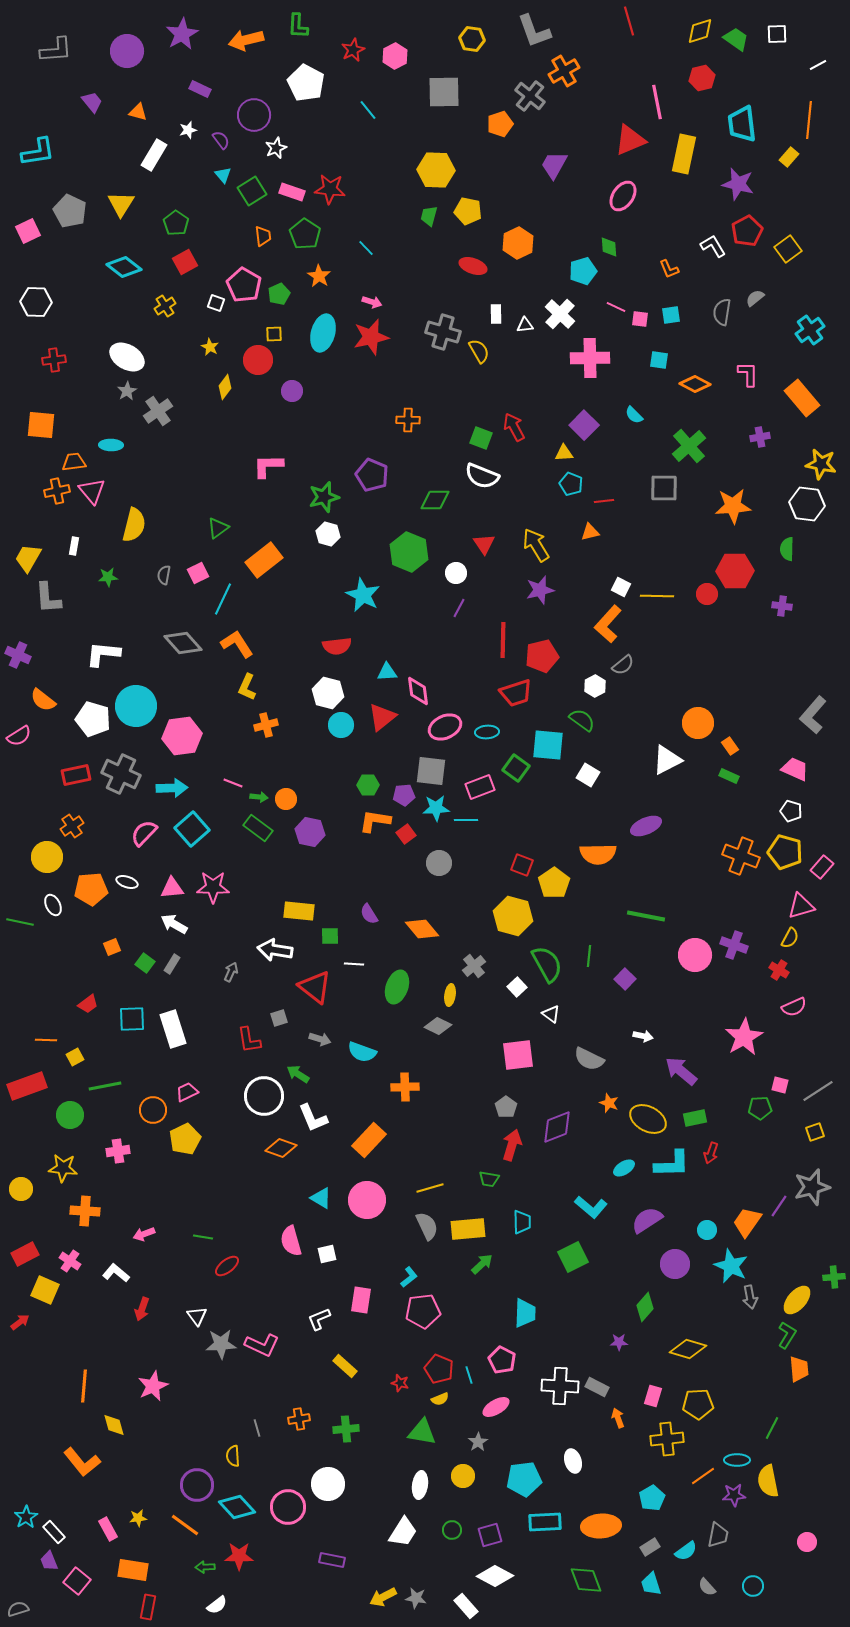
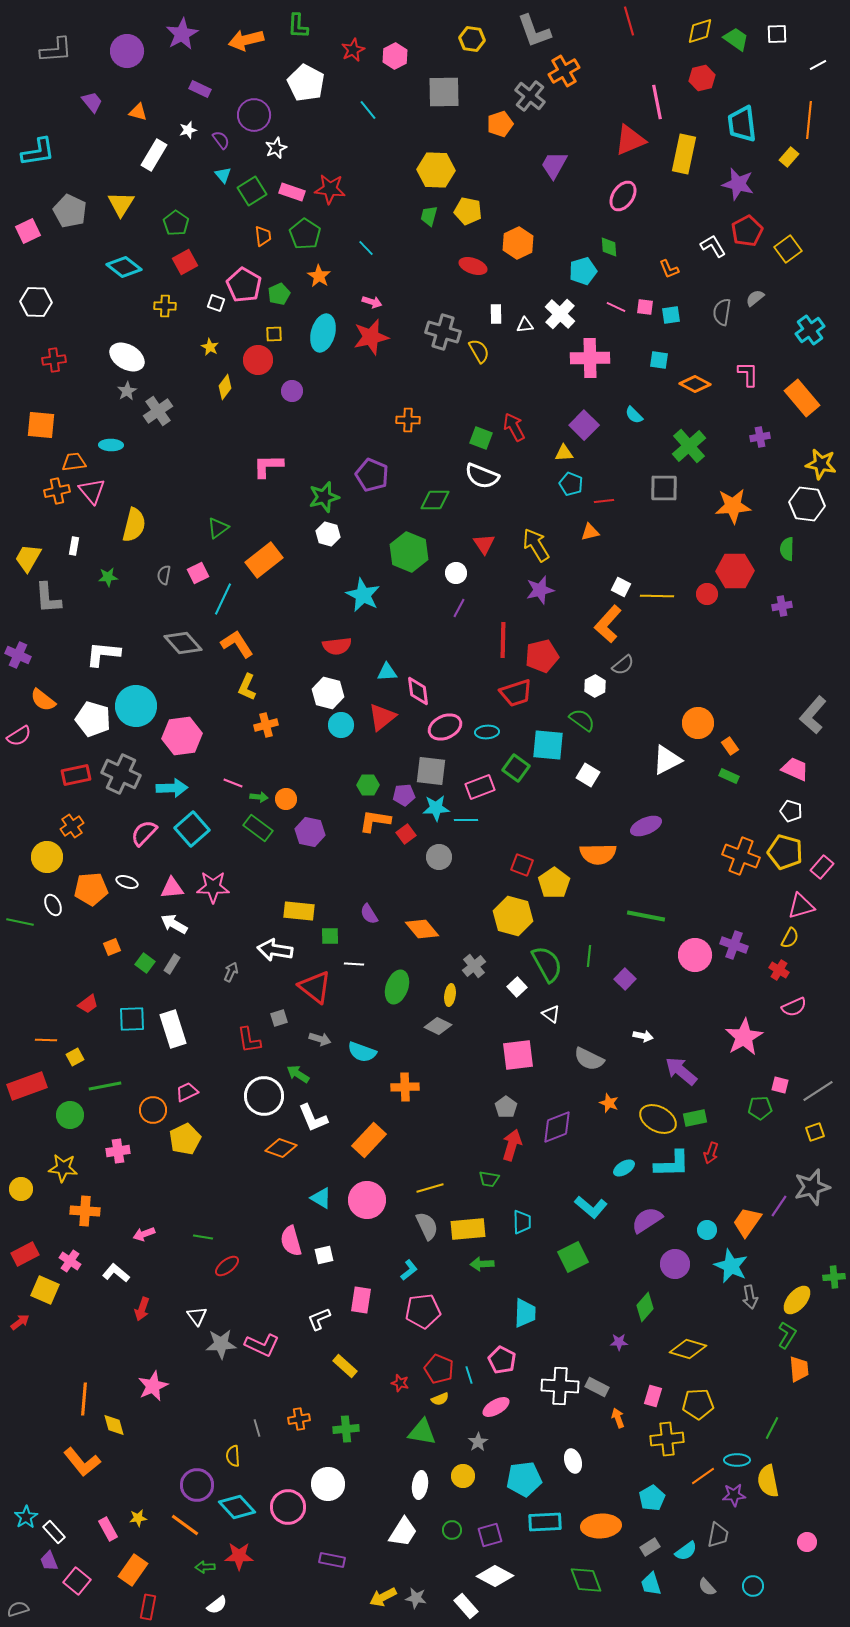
yellow cross at (165, 306): rotated 35 degrees clockwise
pink square at (640, 319): moved 5 px right, 12 px up
purple cross at (782, 606): rotated 18 degrees counterclockwise
gray circle at (439, 863): moved 6 px up
yellow ellipse at (648, 1119): moved 10 px right
white square at (327, 1254): moved 3 px left, 1 px down
green arrow at (482, 1264): rotated 140 degrees counterclockwise
cyan L-shape at (409, 1277): moved 7 px up
orange line at (84, 1386): moved 13 px down
orange rectangle at (133, 1570): rotated 64 degrees counterclockwise
